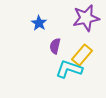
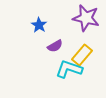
purple star: rotated 24 degrees clockwise
blue star: moved 2 px down
purple semicircle: rotated 133 degrees counterclockwise
